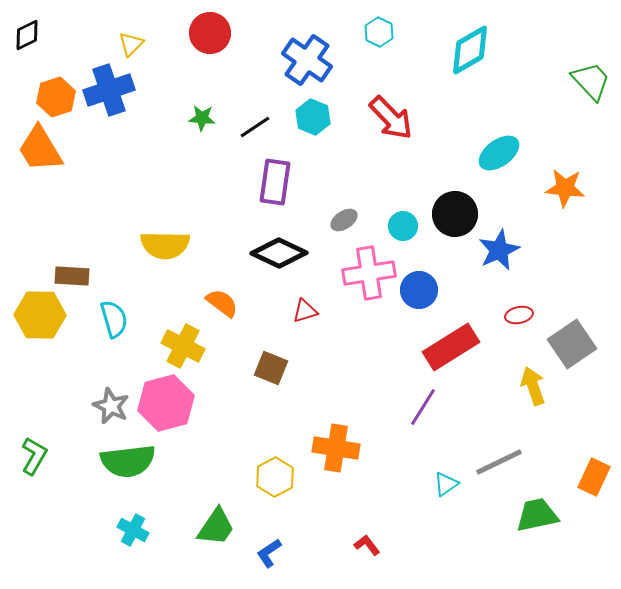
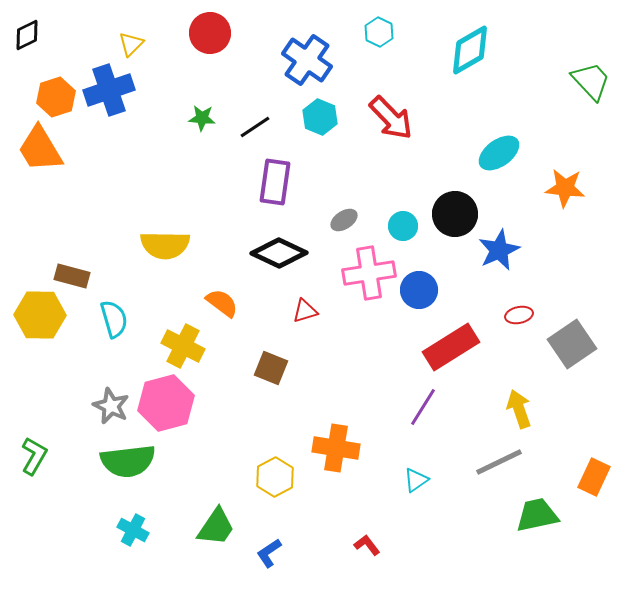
cyan hexagon at (313, 117): moved 7 px right
brown rectangle at (72, 276): rotated 12 degrees clockwise
yellow arrow at (533, 386): moved 14 px left, 23 px down
cyan triangle at (446, 484): moved 30 px left, 4 px up
